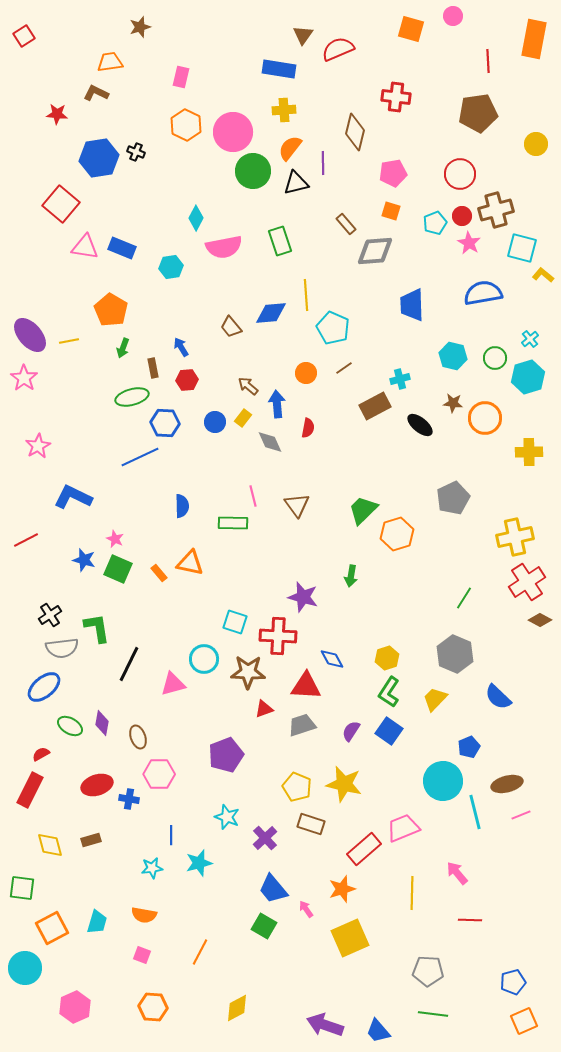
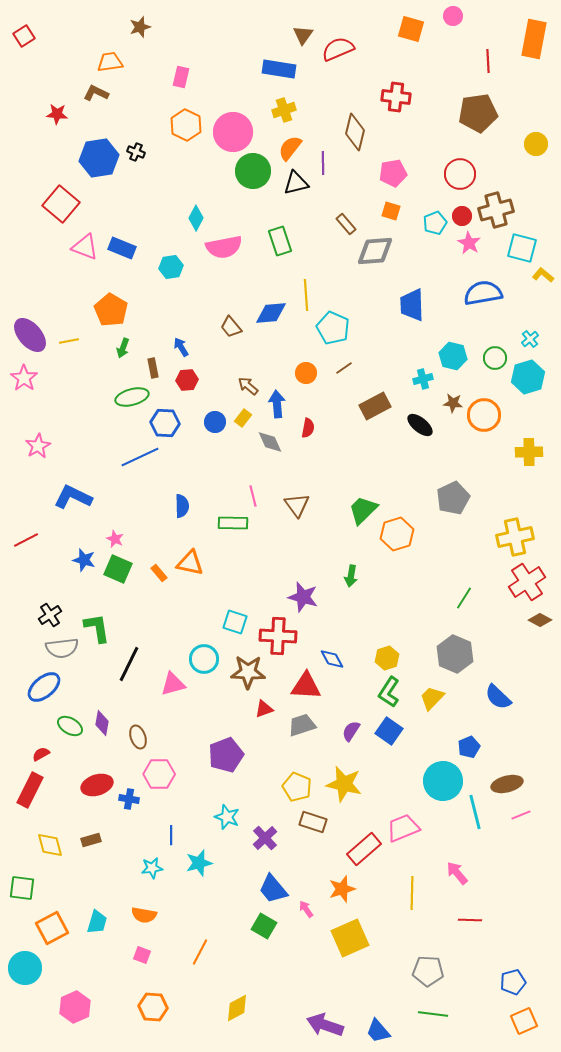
yellow cross at (284, 110): rotated 15 degrees counterclockwise
pink triangle at (85, 247): rotated 12 degrees clockwise
cyan cross at (400, 379): moved 23 px right
orange circle at (485, 418): moved 1 px left, 3 px up
yellow trapezoid at (435, 699): moved 3 px left, 1 px up
brown rectangle at (311, 824): moved 2 px right, 2 px up
